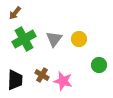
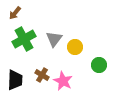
yellow circle: moved 4 px left, 8 px down
pink star: rotated 12 degrees clockwise
